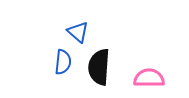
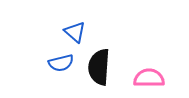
blue triangle: moved 3 px left
blue semicircle: moved 2 px left, 1 px down; rotated 70 degrees clockwise
